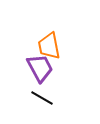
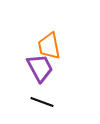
black line: moved 4 px down; rotated 10 degrees counterclockwise
